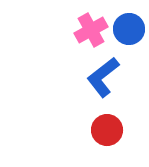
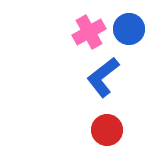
pink cross: moved 2 px left, 2 px down
